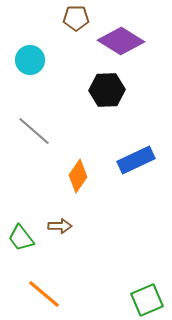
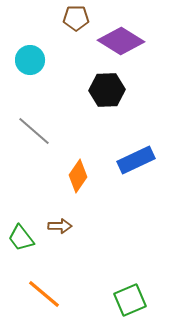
green square: moved 17 px left
